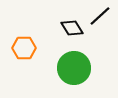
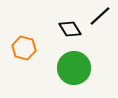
black diamond: moved 2 px left, 1 px down
orange hexagon: rotated 15 degrees clockwise
